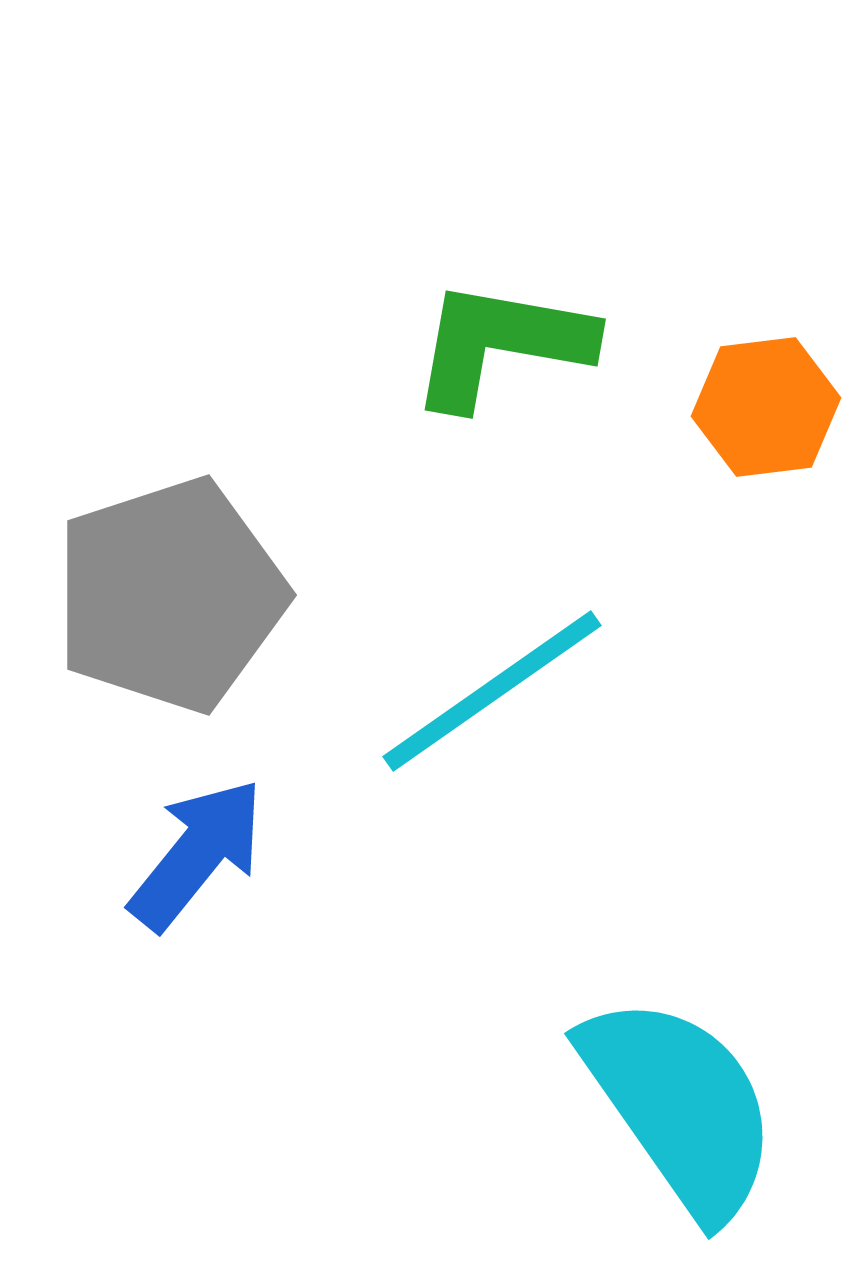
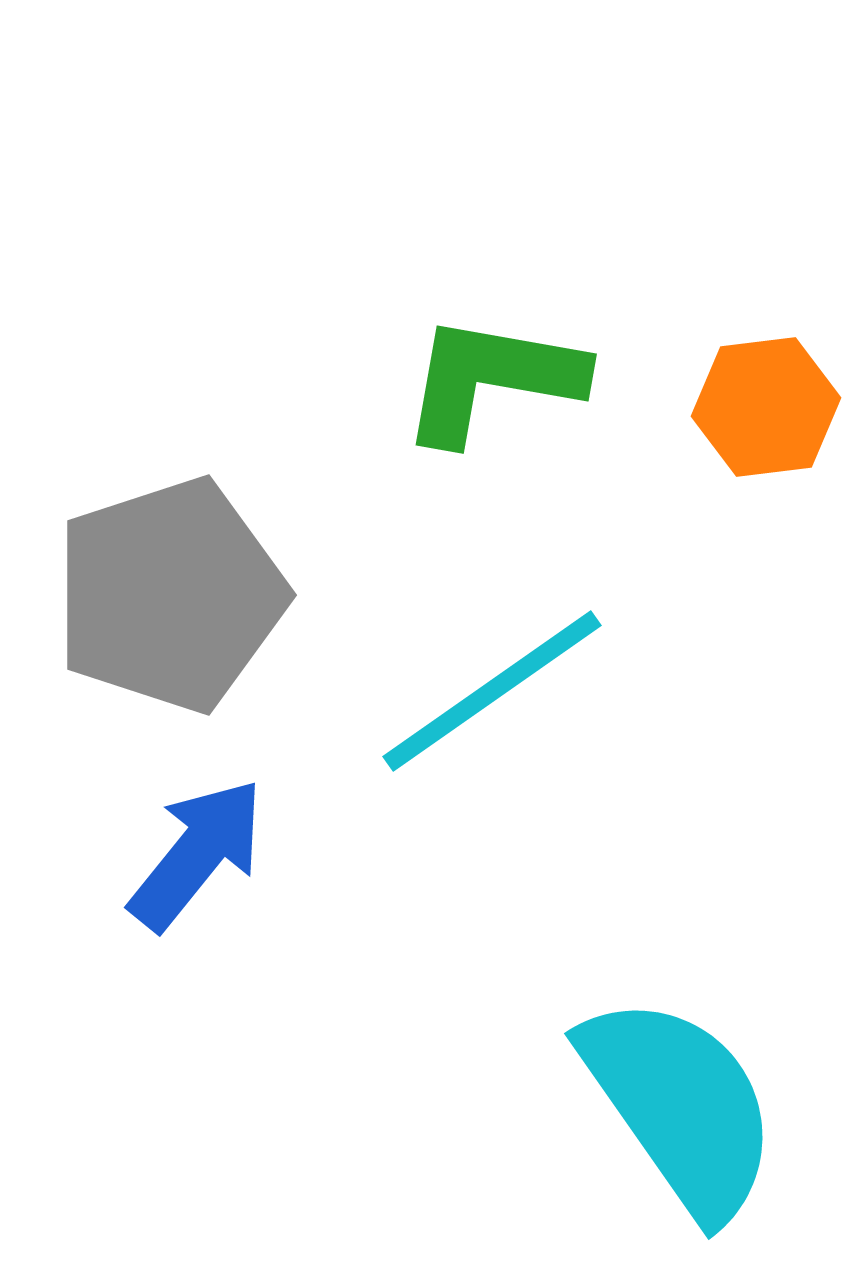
green L-shape: moved 9 px left, 35 px down
